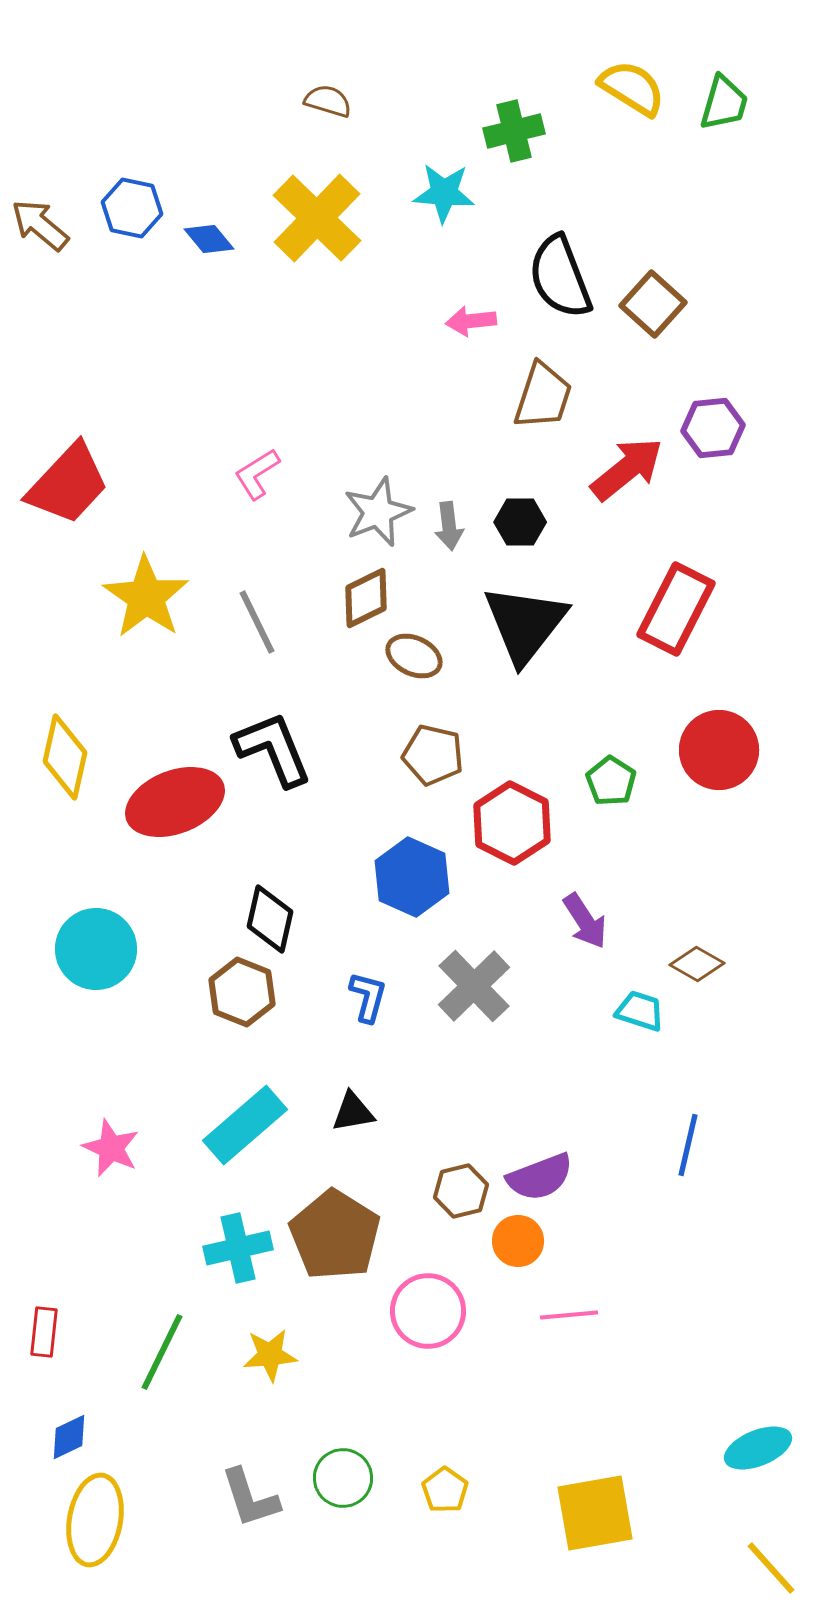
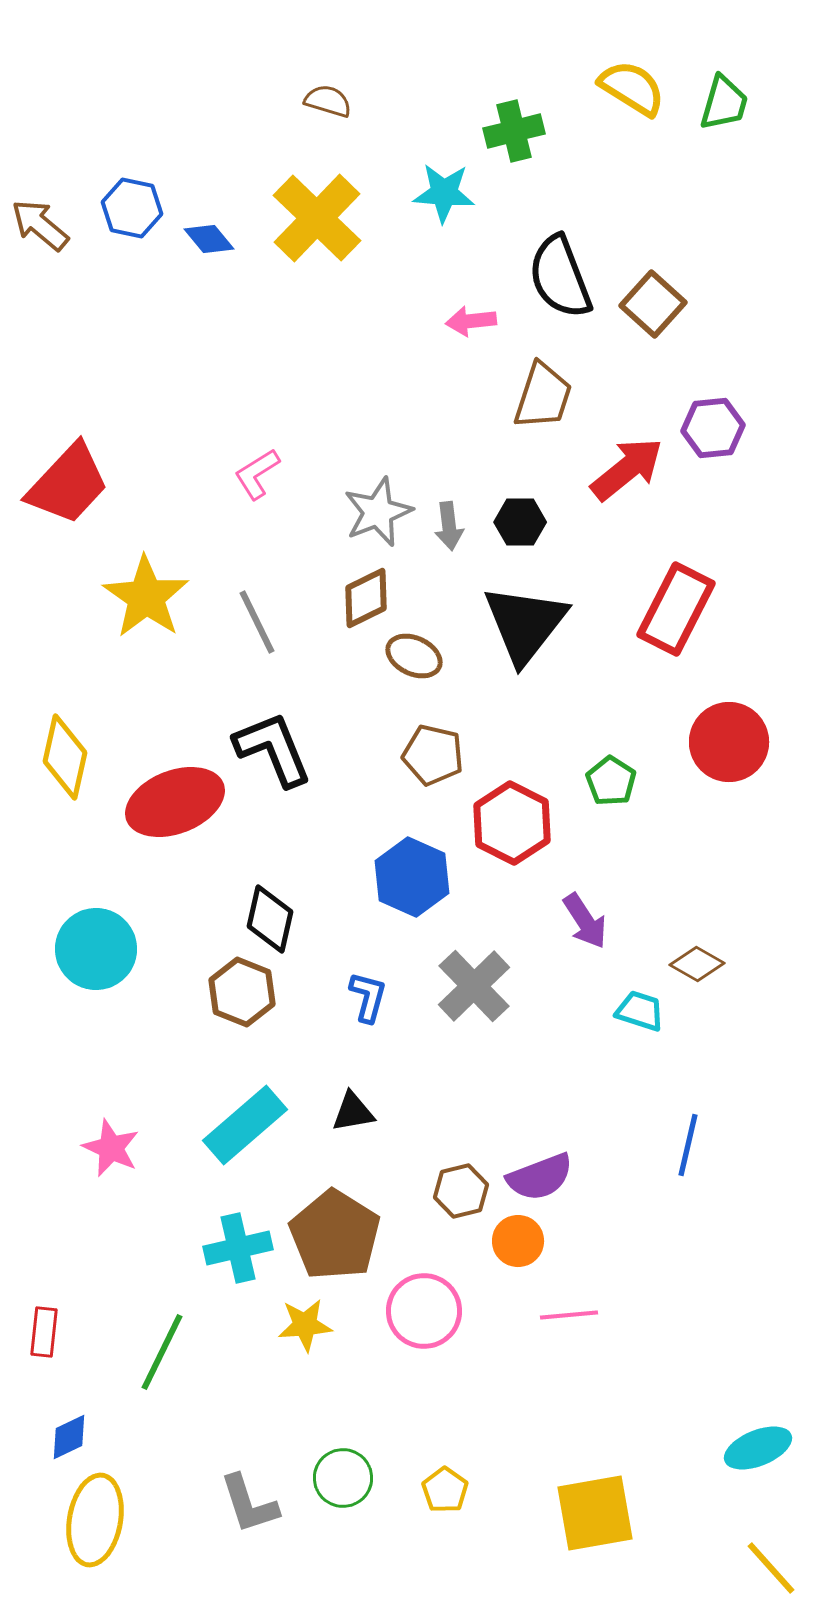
red circle at (719, 750): moved 10 px right, 8 px up
pink circle at (428, 1311): moved 4 px left
yellow star at (270, 1355): moved 35 px right, 30 px up
gray L-shape at (250, 1498): moved 1 px left, 6 px down
